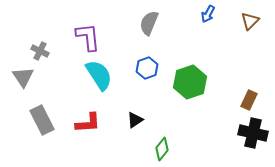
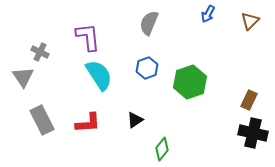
gray cross: moved 1 px down
